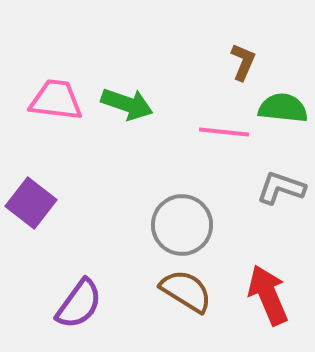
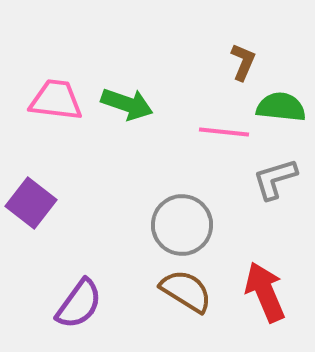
green semicircle: moved 2 px left, 1 px up
gray L-shape: moved 6 px left, 9 px up; rotated 36 degrees counterclockwise
red arrow: moved 3 px left, 3 px up
